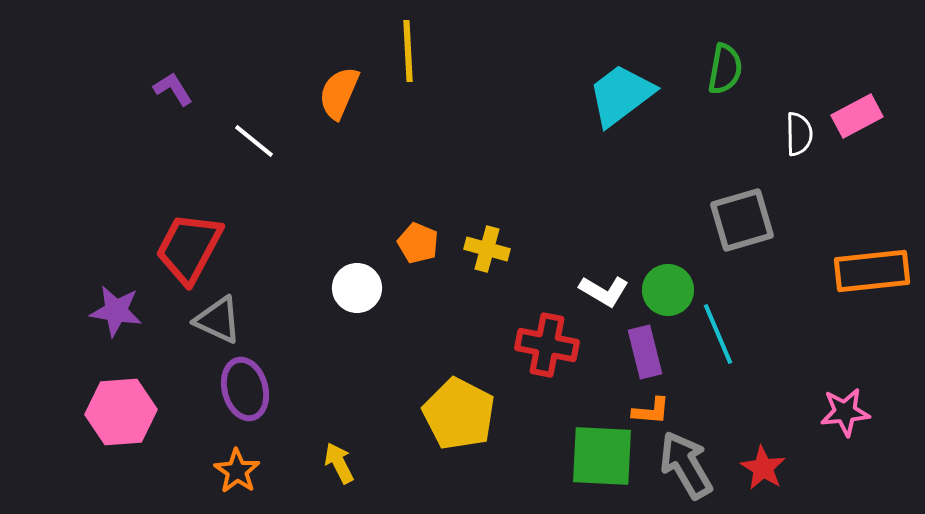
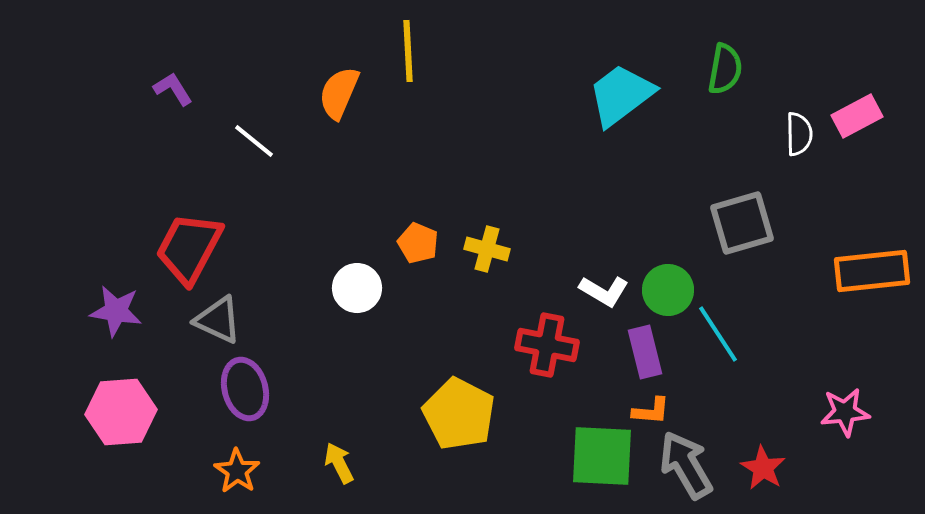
gray square: moved 3 px down
cyan line: rotated 10 degrees counterclockwise
